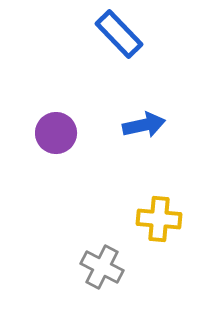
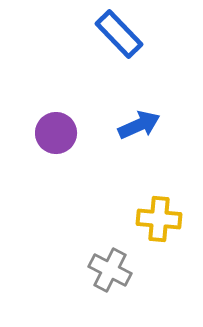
blue arrow: moved 5 px left; rotated 12 degrees counterclockwise
gray cross: moved 8 px right, 3 px down
